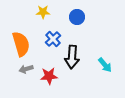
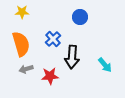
yellow star: moved 21 px left
blue circle: moved 3 px right
red star: moved 1 px right
